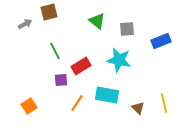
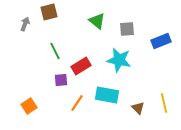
gray arrow: rotated 40 degrees counterclockwise
